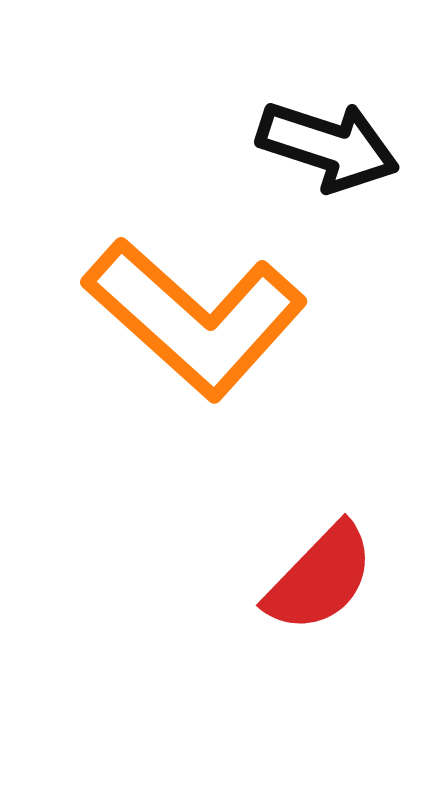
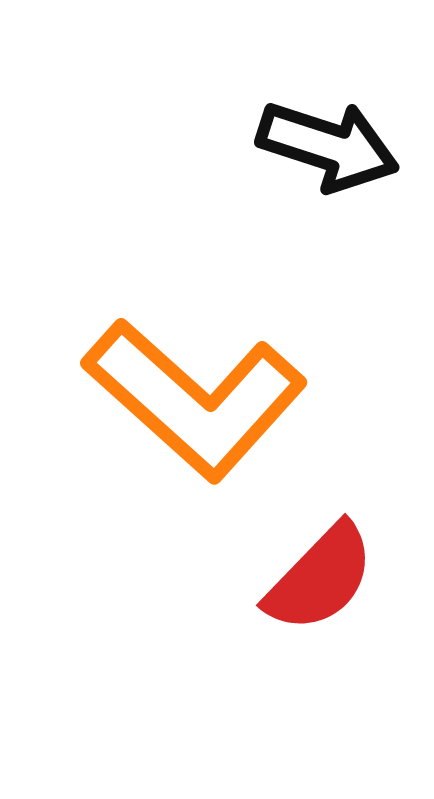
orange L-shape: moved 81 px down
